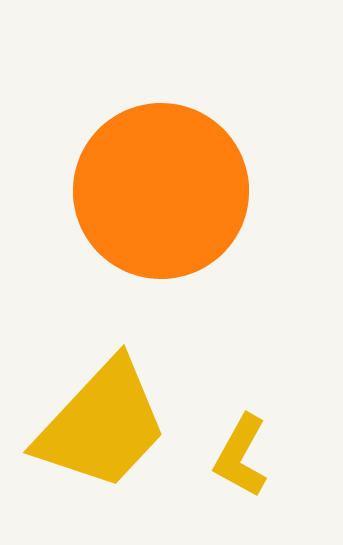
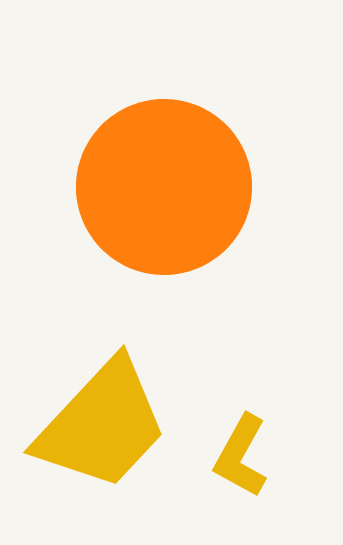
orange circle: moved 3 px right, 4 px up
